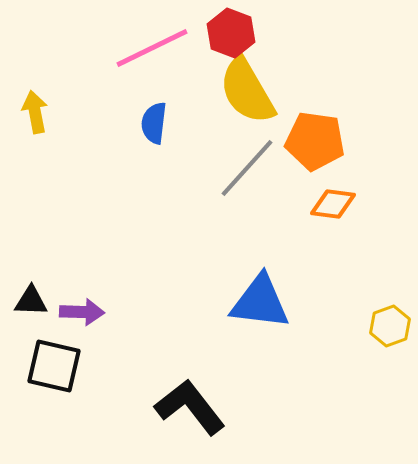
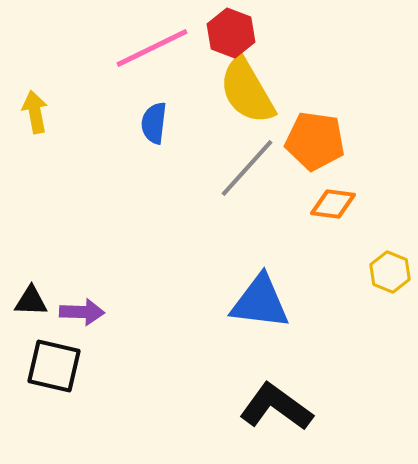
yellow hexagon: moved 54 px up; rotated 18 degrees counterclockwise
black L-shape: moved 86 px right; rotated 16 degrees counterclockwise
